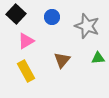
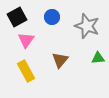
black square: moved 1 px right, 3 px down; rotated 18 degrees clockwise
pink triangle: moved 1 px up; rotated 24 degrees counterclockwise
brown triangle: moved 2 px left
